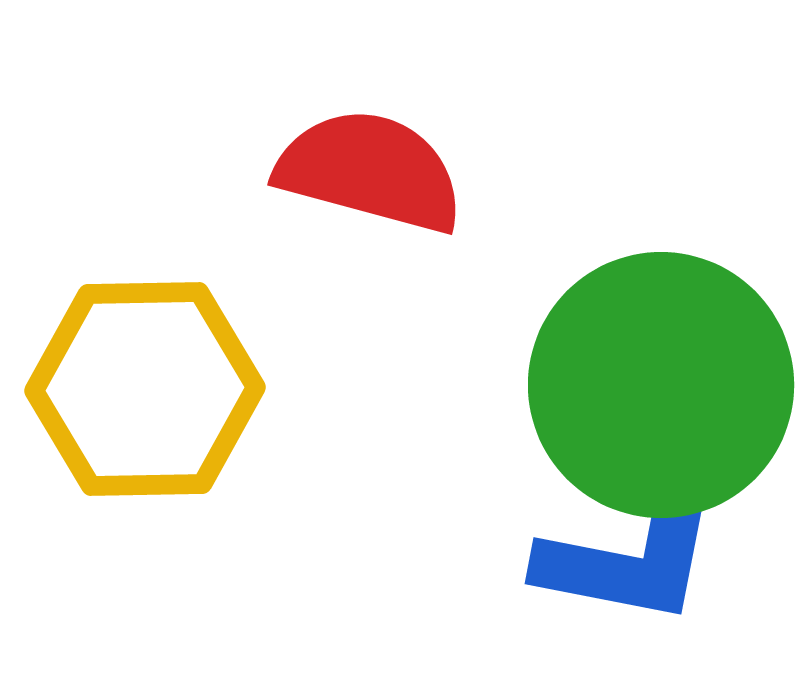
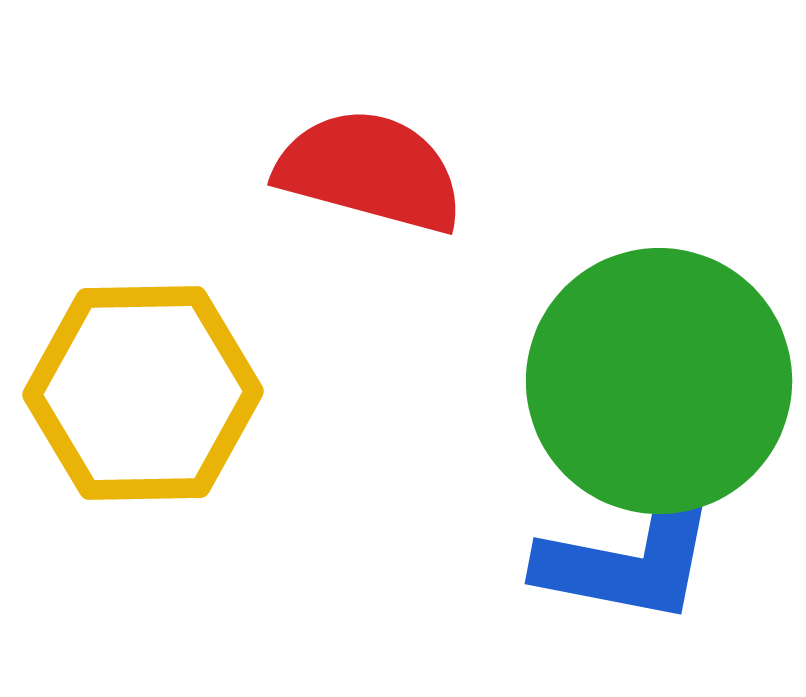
green circle: moved 2 px left, 4 px up
yellow hexagon: moved 2 px left, 4 px down
